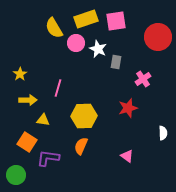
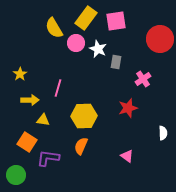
yellow rectangle: moved 1 px up; rotated 35 degrees counterclockwise
red circle: moved 2 px right, 2 px down
yellow arrow: moved 2 px right
